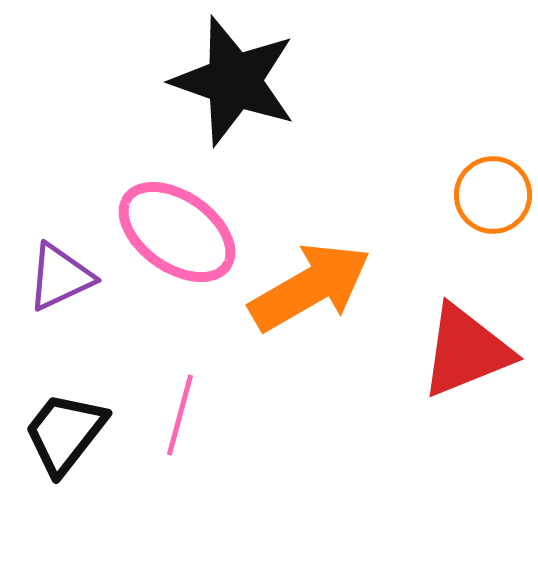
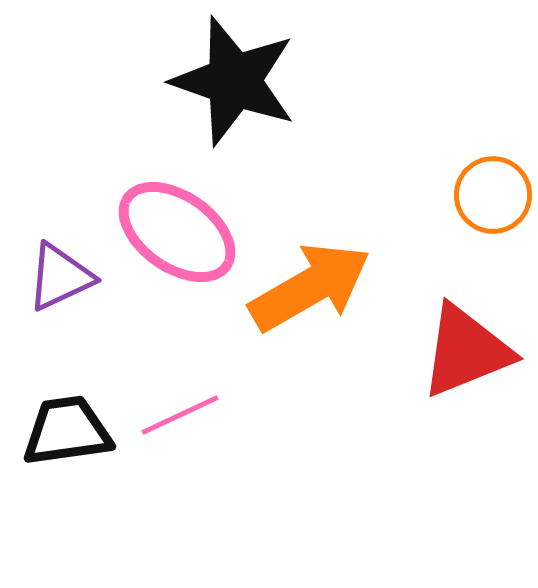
pink line: rotated 50 degrees clockwise
black trapezoid: moved 2 px right, 2 px up; rotated 44 degrees clockwise
